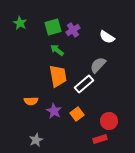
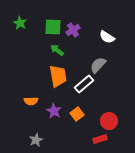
green square: rotated 18 degrees clockwise
